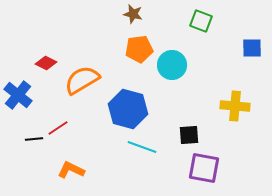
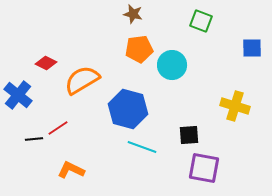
yellow cross: rotated 12 degrees clockwise
